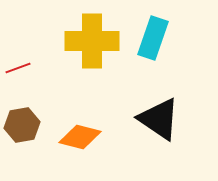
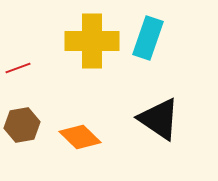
cyan rectangle: moved 5 px left
orange diamond: rotated 30 degrees clockwise
